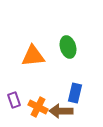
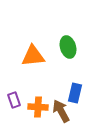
orange cross: rotated 24 degrees counterclockwise
brown arrow: rotated 60 degrees clockwise
